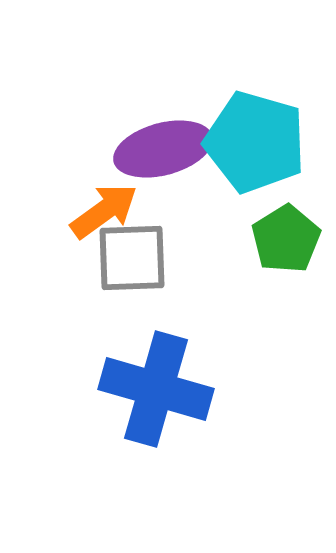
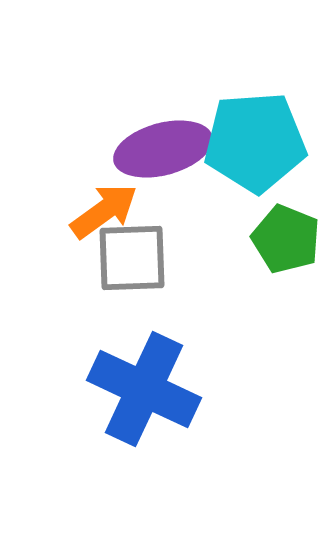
cyan pentagon: rotated 20 degrees counterclockwise
green pentagon: rotated 18 degrees counterclockwise
blue cross: moved 12 px left; rotated 9 degrees clockwise
